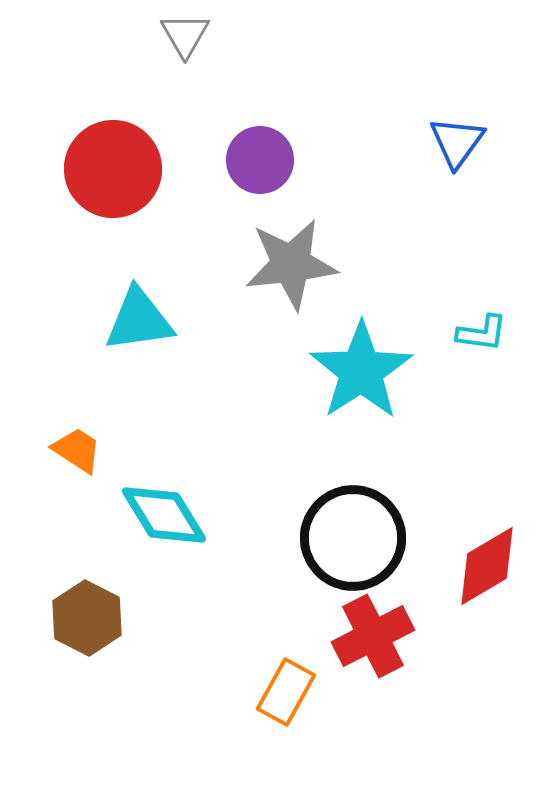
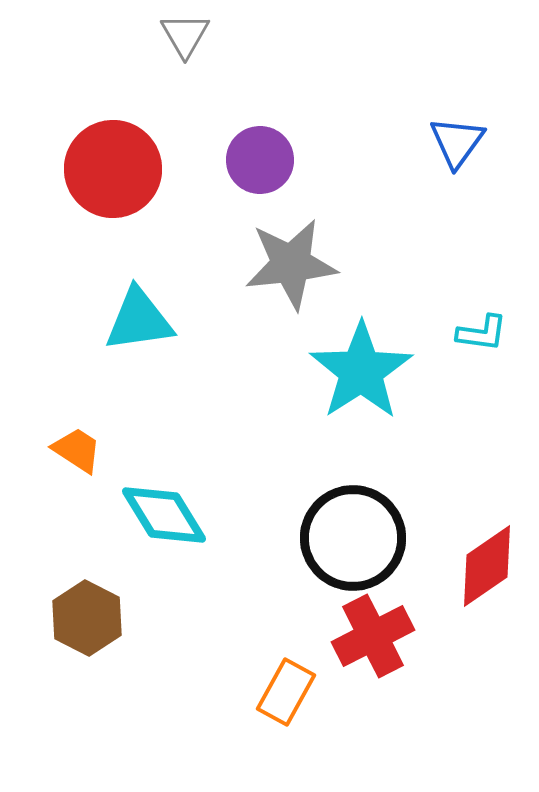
red diamond: rotated 4 degrees counterclockwise
